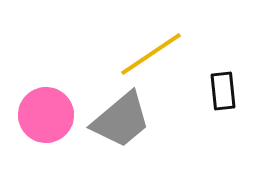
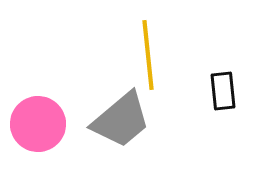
yellow line: moved 3 px left, 1 px down; rotated 62 degrees counterclockwise
pink circle: moved 8 px left, 9 px down
